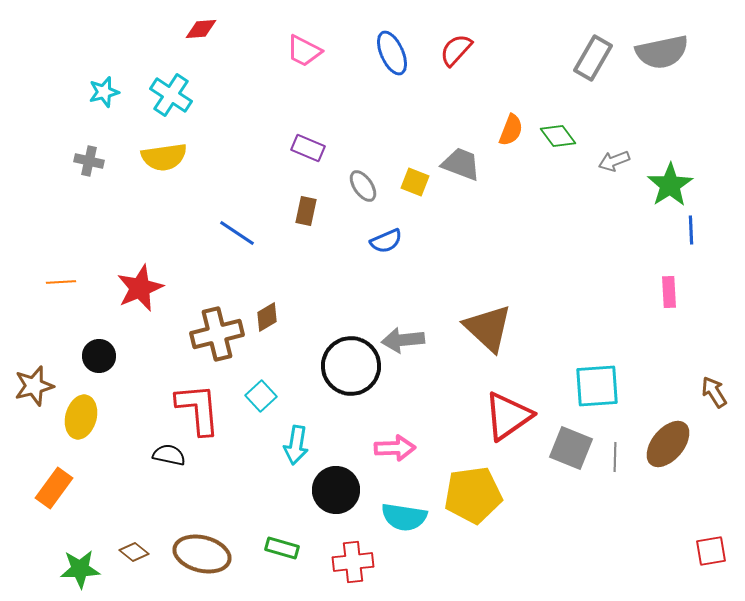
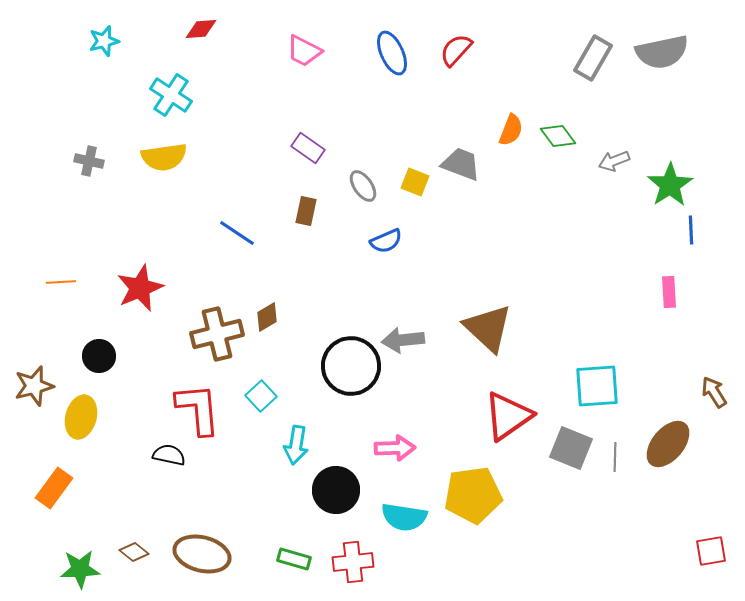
cyan star at (104, 92): moved 51 px up
purple rectangle at (308, 148): rotated 12 degrees clockwise
green rectangle at (282, 548): moved 12 px right, 11 px down
